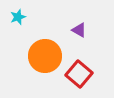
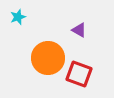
orange circle: moved 3 px right, 2 px down
red square: rotated 20 degrees counterclockwise
